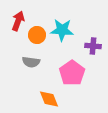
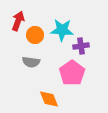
orange circle: moved 2 px left
purple cross: moved 12 px left; rotated 14 degrees counterclockwise
